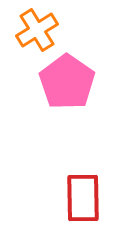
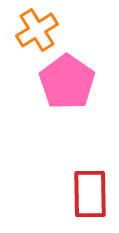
red rectangle: moved 7 px right, 4 px up
